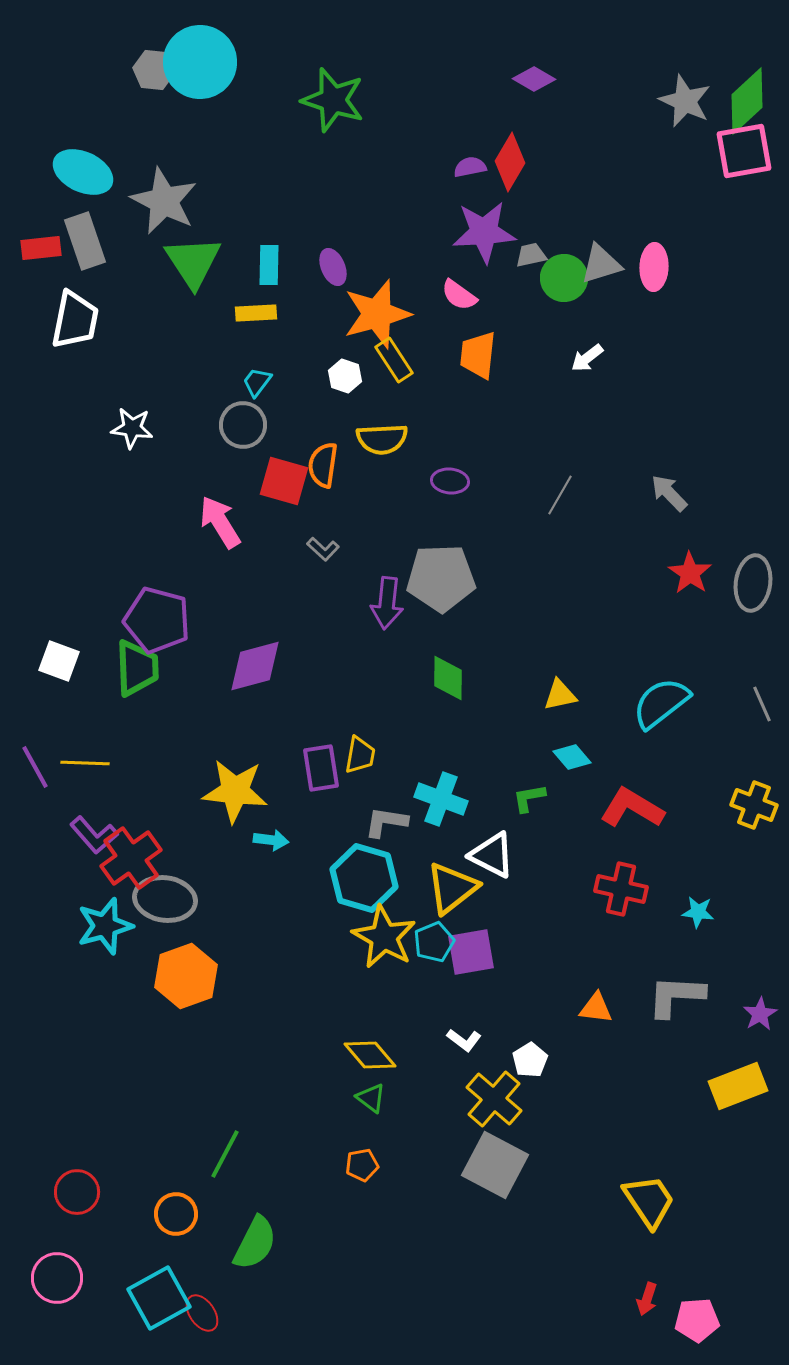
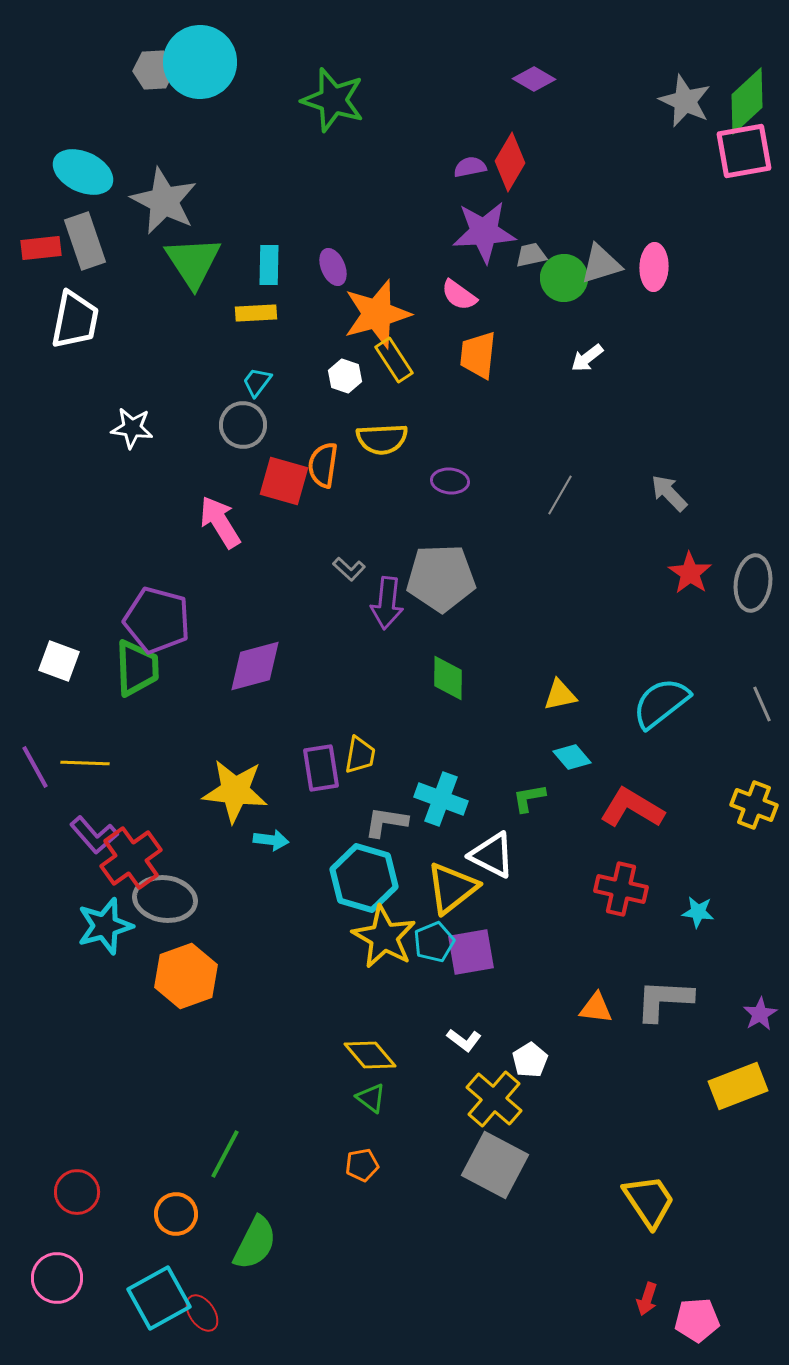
gray hexagon at (154, 70): rotated 9 degrees counterclockwise
gray L-shape at (323, 549): moved 26 px right, 20 px down
gray L-shape at (676, 996): moved 12 px left, 4 px down
